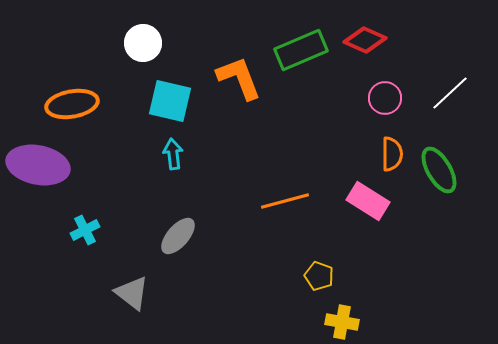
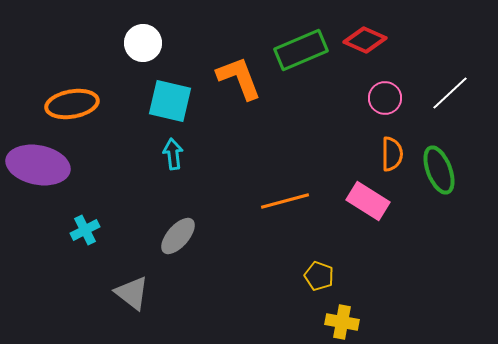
green ellipse: rotated 9 degrees clockwise
